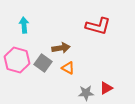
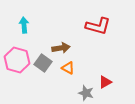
red triangle: moved 1 px left, 6 px up
gray star: rotated 21 degrees clockwise
